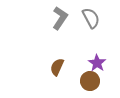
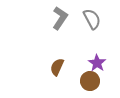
gray semicircle: moved 1 px right, 1 px down
